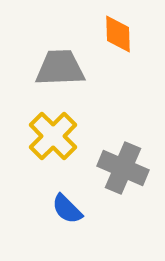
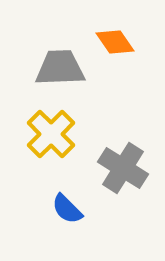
orange diamond: moved 3 px left, 8 px down; rotated 33 degrees counterclockwise
yellow cross: moved 2 px left, 2 px up
gray cross: rotated 9 degrees clockwise
